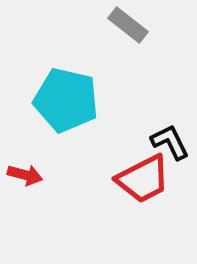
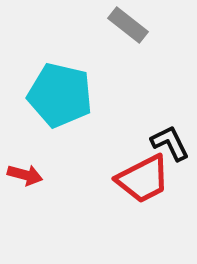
cyan pentagon: moved 6 px left, 5 px up
black L-shape: moved 1 px down
